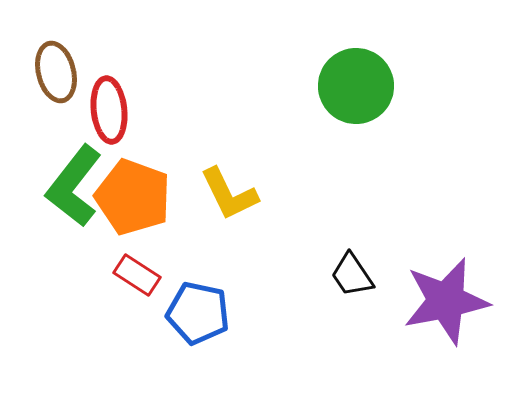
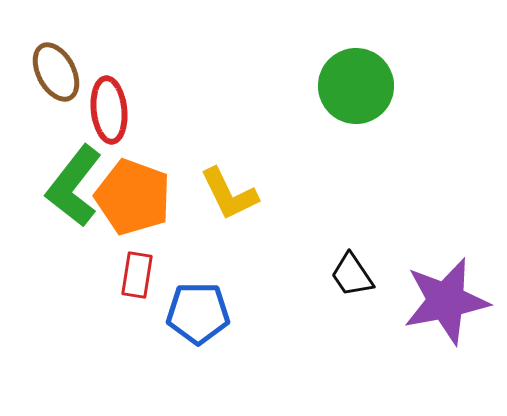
brown ellipse: rotated 14 degrees counterclockwise
red rectangle: rotated 66 degrees clockwise
blue pentagon: rotated 12 degrees counterclockwise
